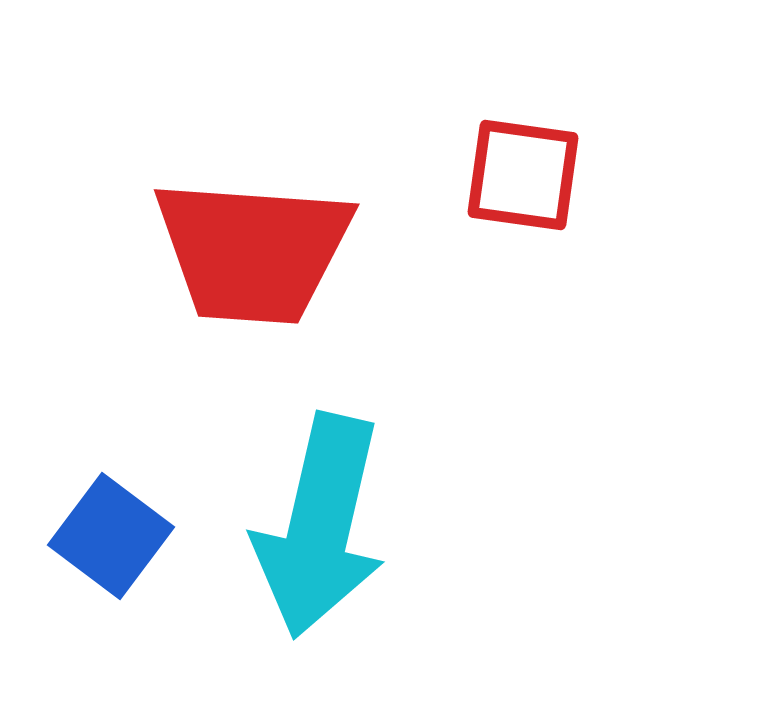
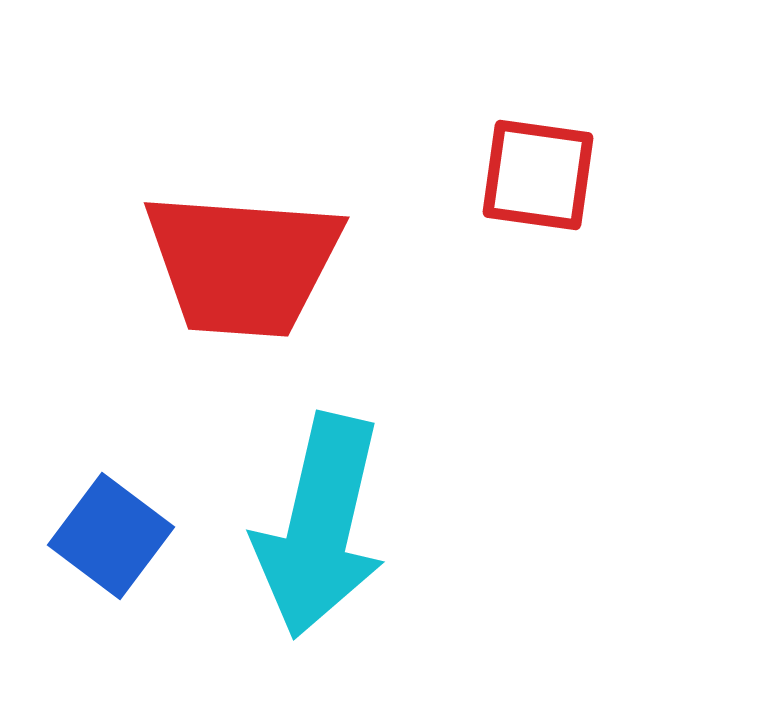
red square: moved 15 px right
red trapezoid: moved 10 px left, 13 px down
